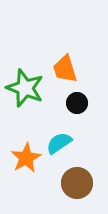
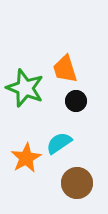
black circle: moved 1 px left, 2 px up
